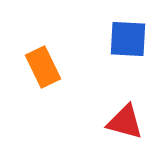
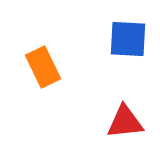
red triangle: rotated 21 degrees counterclockwise
